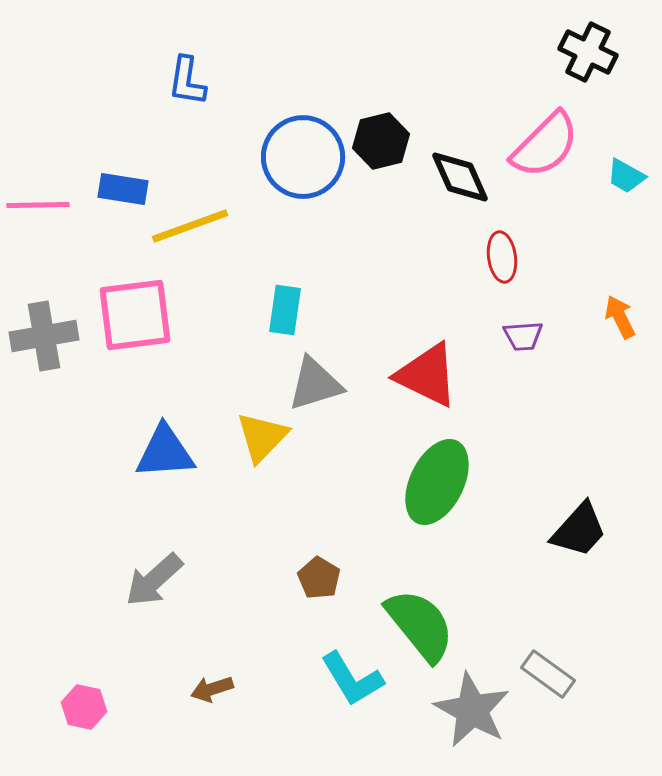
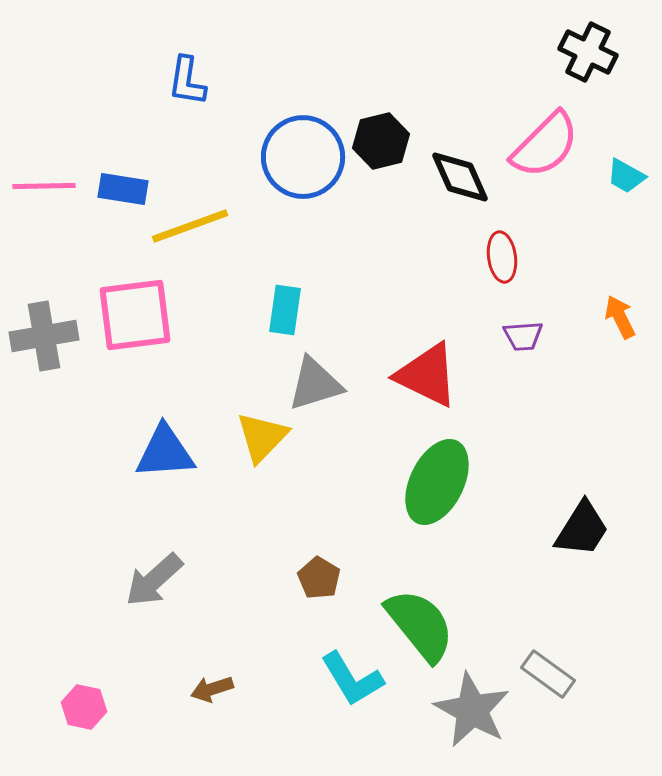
pink line: moved 6 px right, 19 px up
black trapezoid: moved 3 px right, 1 px up; rotated 10 degrees counterclockwise
